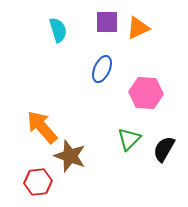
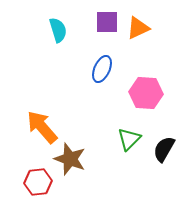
brown star: moved 3 px down
